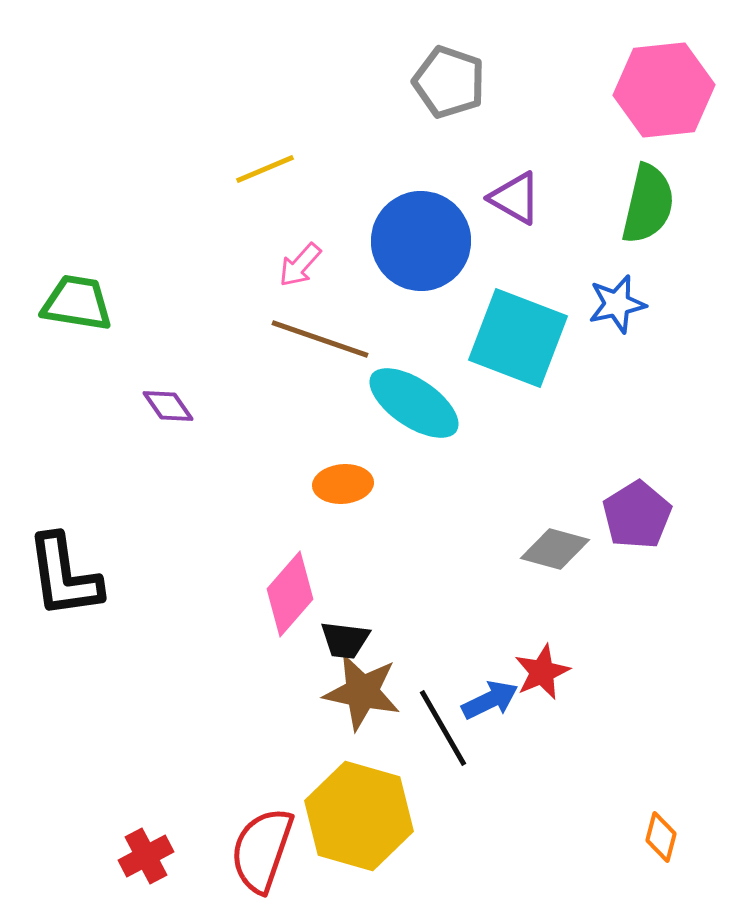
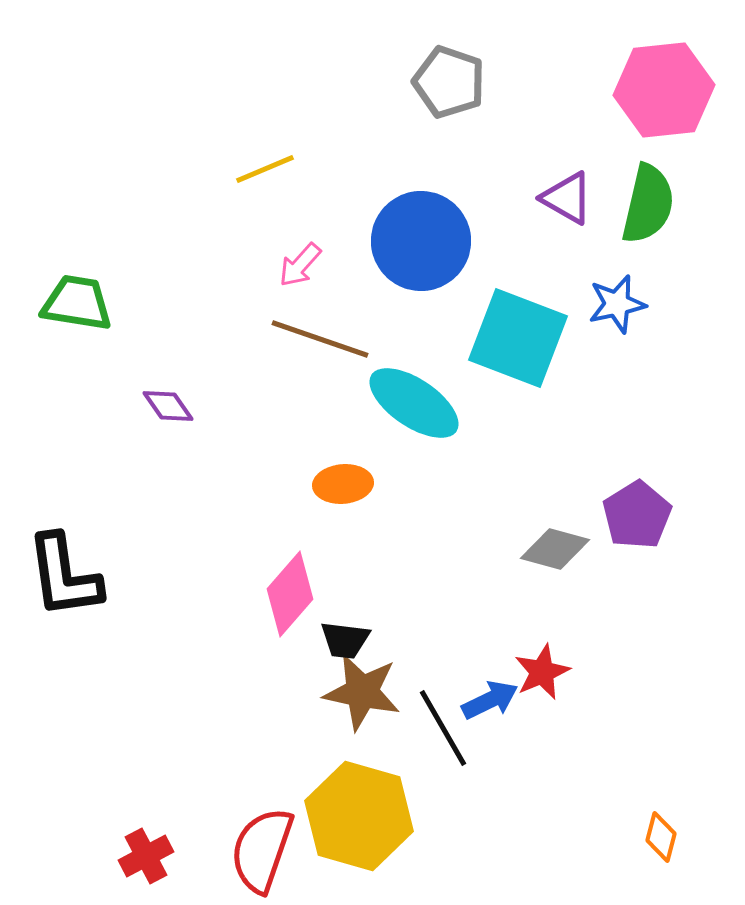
purple triangle: moved 52 px right
